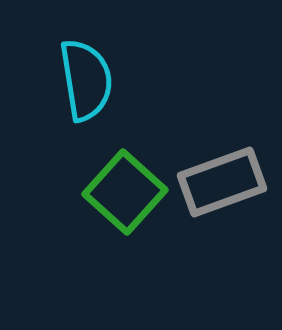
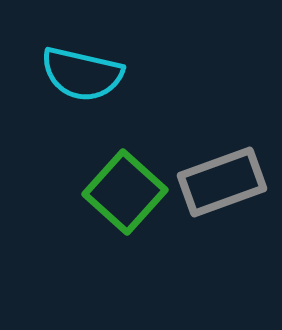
cyan semicircle: moved 4 px left, 6 px up; rotated 112 degrees clockwise
